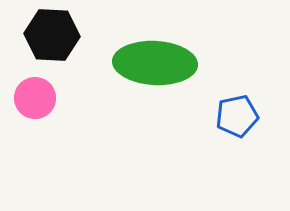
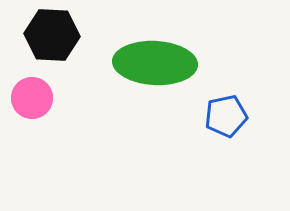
pink circle: moved 3 px left
blue pentagon: moved 11 px left
